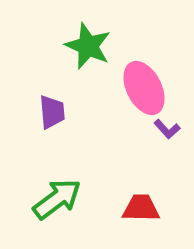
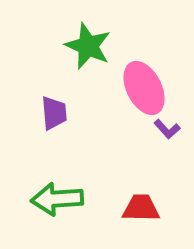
purple trapezoid: moved 2 px right, 1 px down
green arrow: rotated 147 degrees counterclockwise
